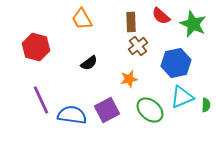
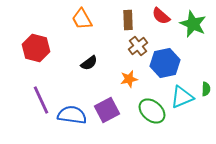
brown rectangle: moved 3 px left, 2 px up
red hexagon: moved 1 px down
blue hexagon: moved 11 px left
green semicircle: moved 16 px up
green ellipse: moved 2 px right, 1 px down
